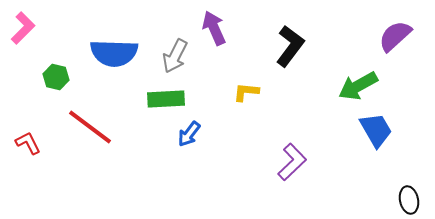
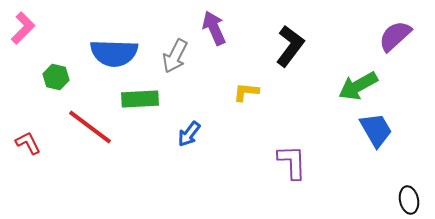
green rectangle: moved 26 px left
purple L-shape: rotated 48 degrees counterclockwise
